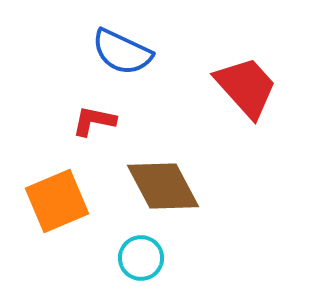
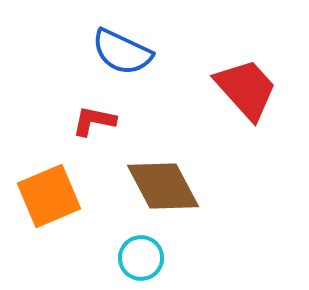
red trapezoid: moved 2 px down
orange square: moved 8 px left, 5 px up
